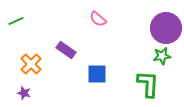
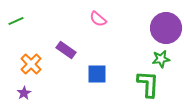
green star: moved 1 px left, 3 px down
purple star: rotated 24 degrees clockwise
